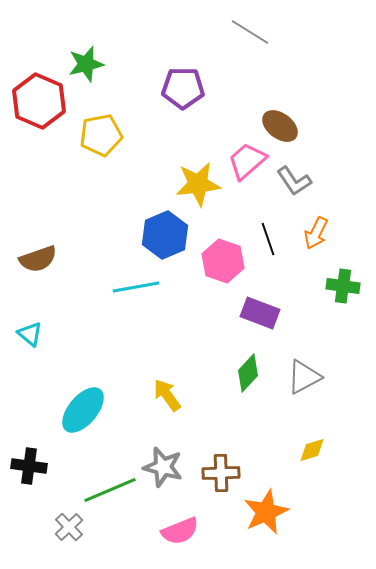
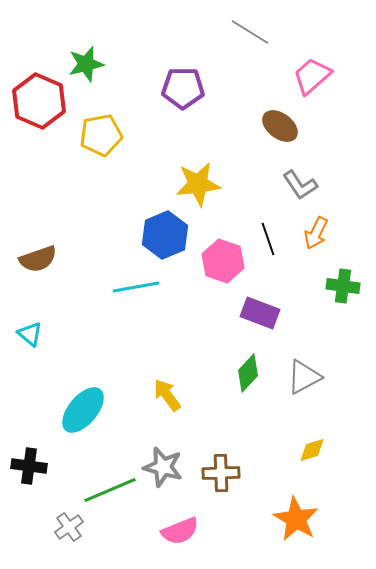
pink trapezoid: moved 65 px right, 85 px up
gray L-shape: moved 6 px right, 4 px down
orange star: moved 30 px right, 7 px down; rotated 18 degrees counterclockwise
gray cross: rotated 8 degrees clockwise
